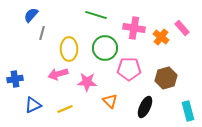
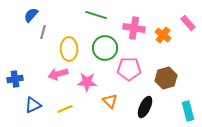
pink rectangle: moved 6 px right, 5 px up
gray line: moved 1 px right, 1 px up
orange cross: moved 2 px right, 2 px up
